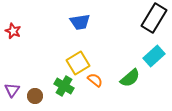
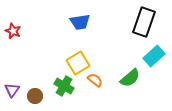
black rectangle: moved 10 px left, 4 px down; rotated 12 degrees counterclockwise
